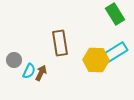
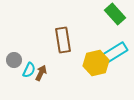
green rectangle: rotated 10 degrees counterclockwise
brown rectangle: moved 3 px right, 3 px up
yellow hexagon: moved 3 px down; rotated 15 degrees counterclockwise
cyan semicircle: moved 1 px up
